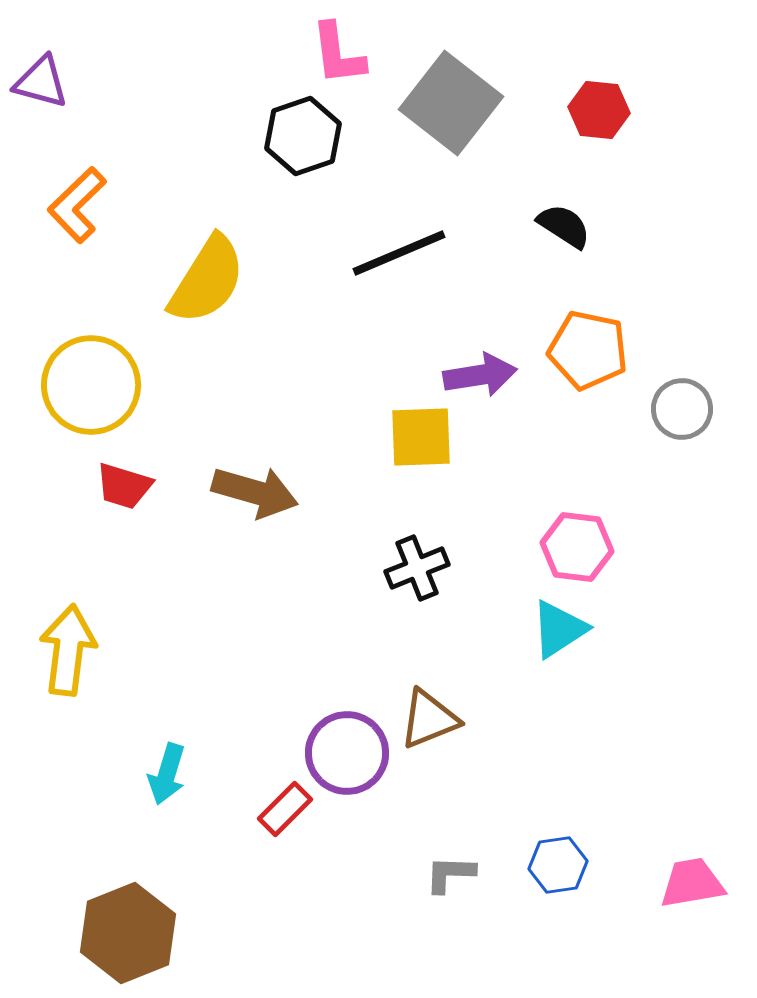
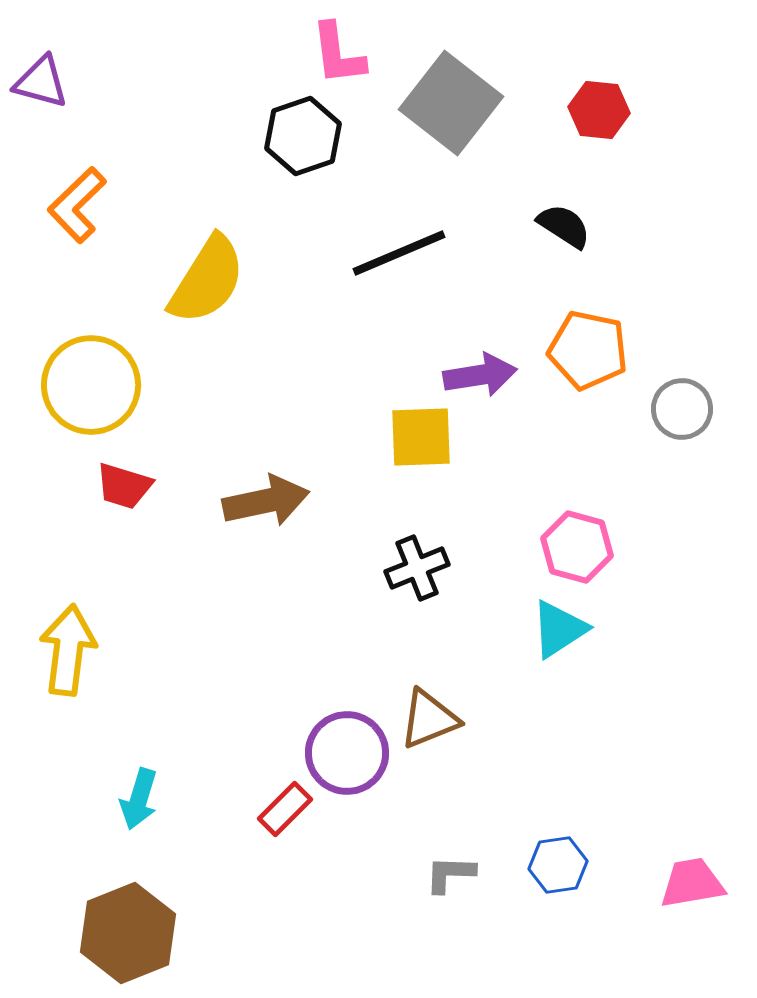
brown arrow: moved 11 px right, 9 px down; rotated 28 degrees counterclockwise
pink hexagon: rotated 8 degrees clockwise
cyan arrow: moved 28 px left, 25 px down
